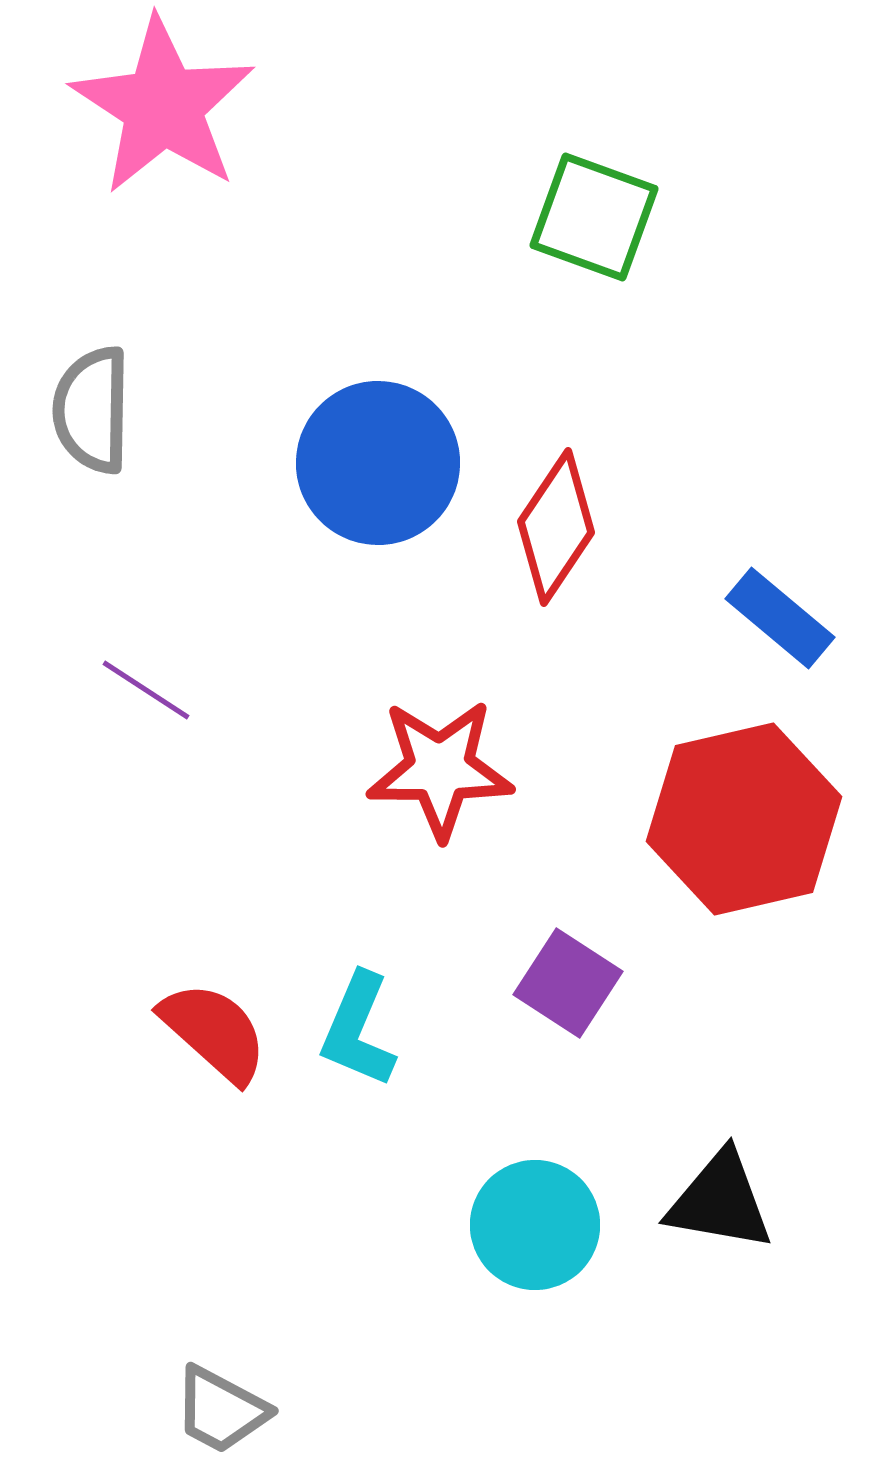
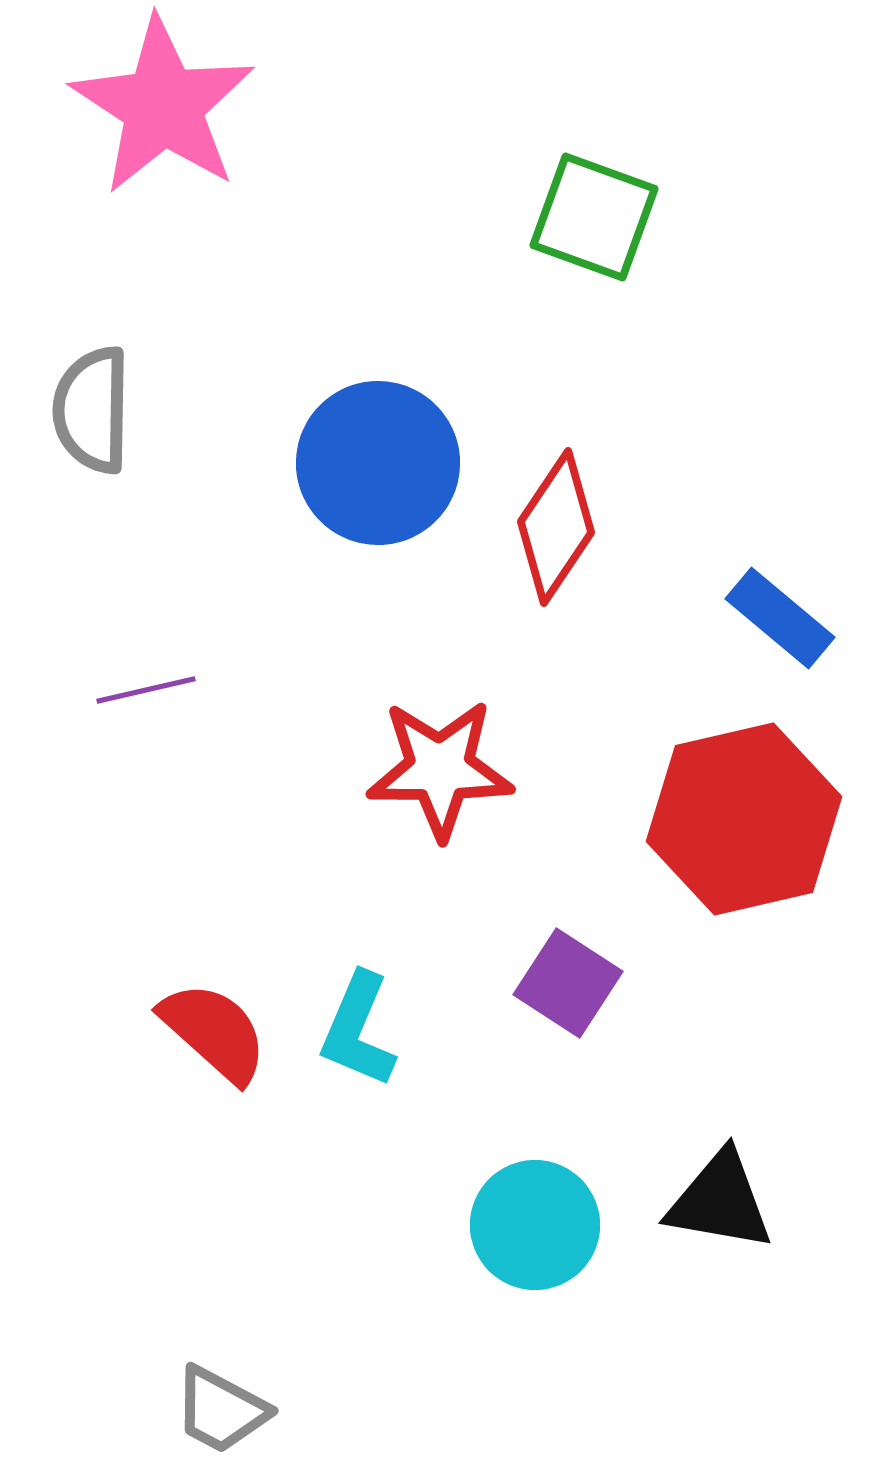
purple line: rotated 46 degrees counterclockwise
